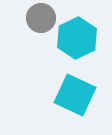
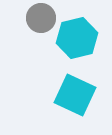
cyan hexagon: rotated 12 degrees clockwise
